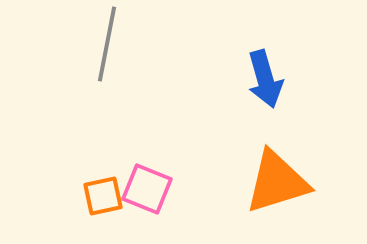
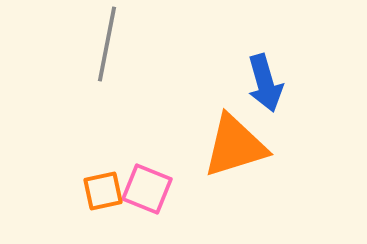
blue arrow: moved 4 px down
orange triangle: moved 42 px left, 36 px up
orange square: moved 5 px up
